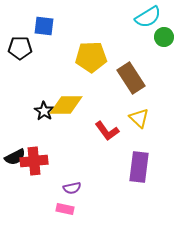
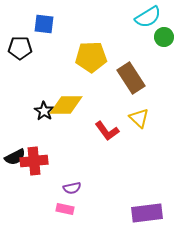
blue square: moved 2 px up
purple rectangle: moved 8 px right, 46 px down; rotated 76 degrees clockwise
